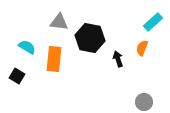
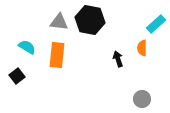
cyan rectangle: moved 3 px right, 2 px down
black hexagon: moved 18 px up
orange semicircle: rotated 21 degrees counterclockwise
orange rectangle: moved 3 px right, 4 px up
black square: rotated 21 degrees clockwise
gray circle: moved 2 px left, 3 px up
